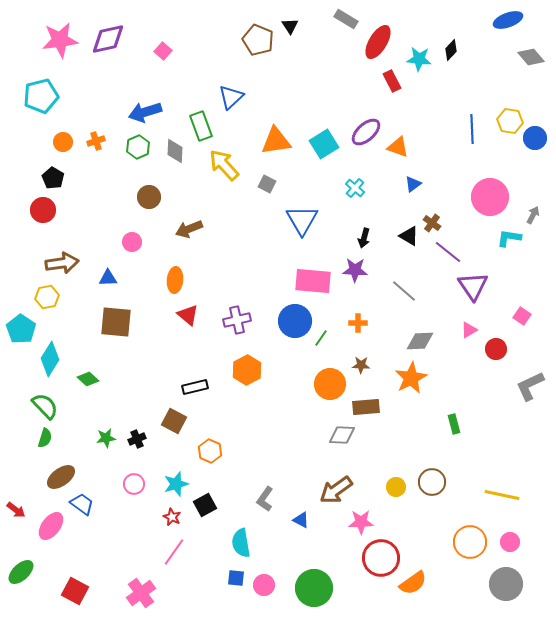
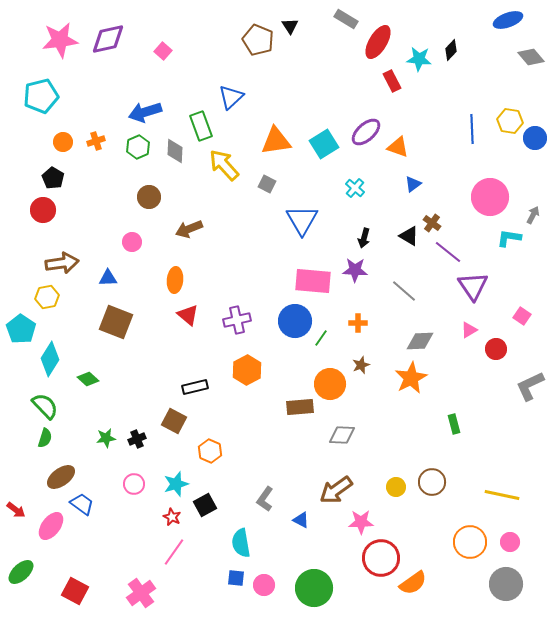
brown square at (116, 322): rotated 16 degrees clockwise
brown star at (361, 365): rotated 24 degrees counterclockwise
brown rectangle at (366, 407): moved 66 px left
